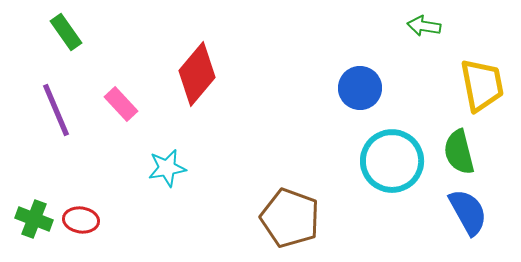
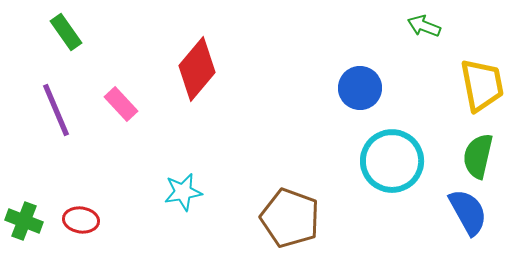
green arrow: rotated 12 degrees clockwise
red diamond: moved 5 px up
green semicircle: moved 19 px right, 4 px down; rotated 27 degrees clockwise
cyan star: moved 16 px right, 24 px down
green cross: moved 10 px left, 2 px down
